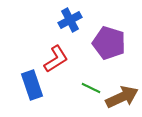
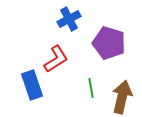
blue cross: moved 1 px left, 1 px up
green line: rotated 54 degrees clockwise
brown arrow: rotated 52 degrees counterclockwise
